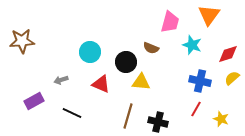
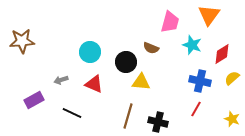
red diamond: moved 6 px left; rotated 15 degrees counterclockwise
red triangle: moved 7 px left
purple rectangle: moved 1 px up
yellow star: moved 11 px right
